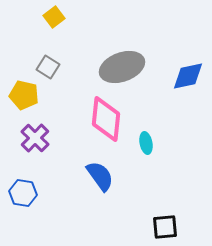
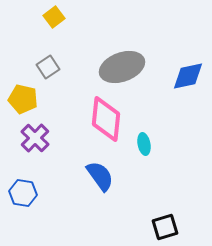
gray square: rotated 25 degrees clockwise
yellow pentagon: moved 1 px left, 4 px down
cyan ellipse: moved 2 px left, 1 px down
black square: rotated 12 degrees counterclockwise
